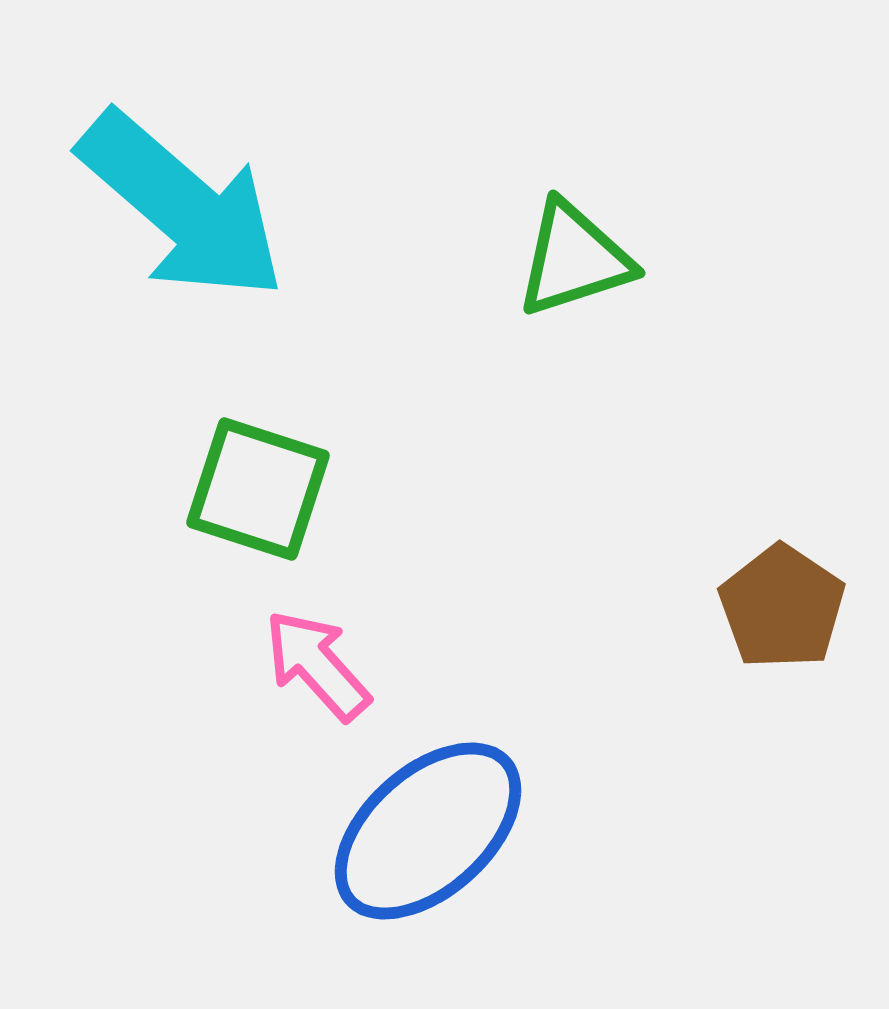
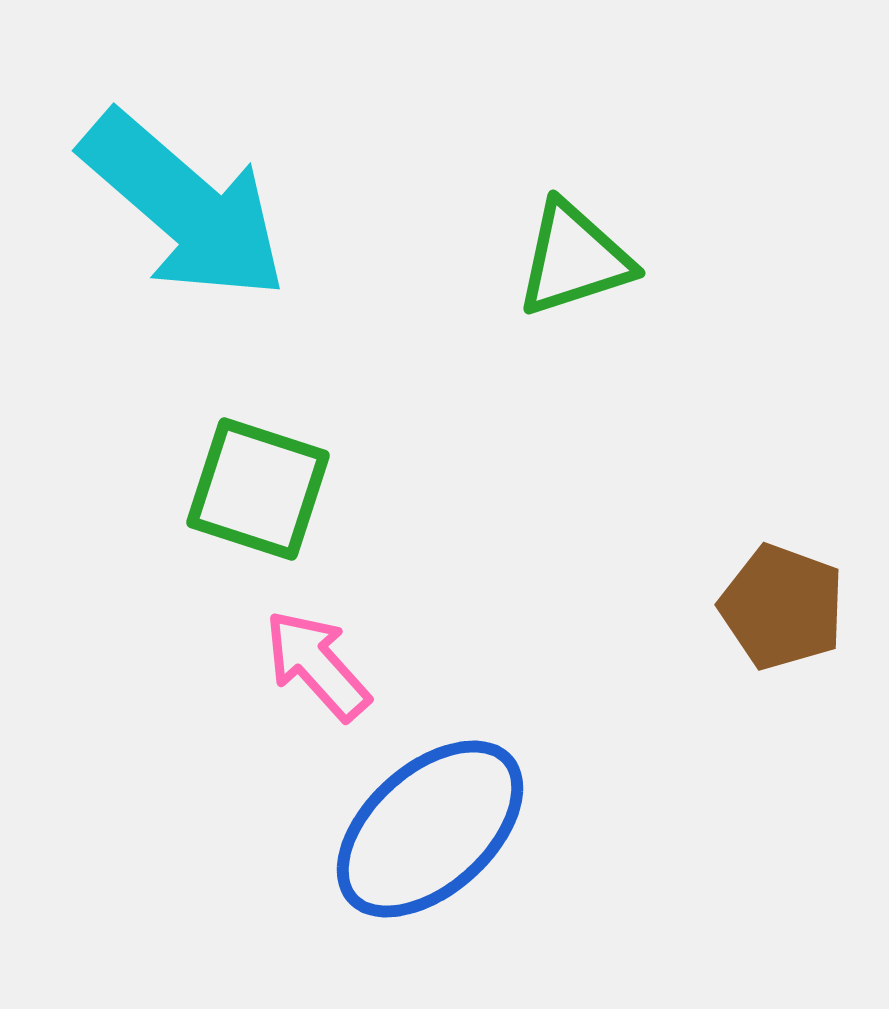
cyan arrow: moved 2 px right
brown pentagon: rotated 14 degrees counterclockwise
blue ellipse: moved 2 px right, 2 px up
